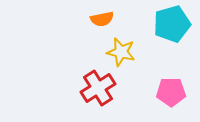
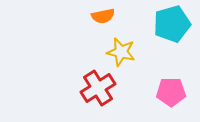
orange semicircle: moved 1 px right, 3 px up
